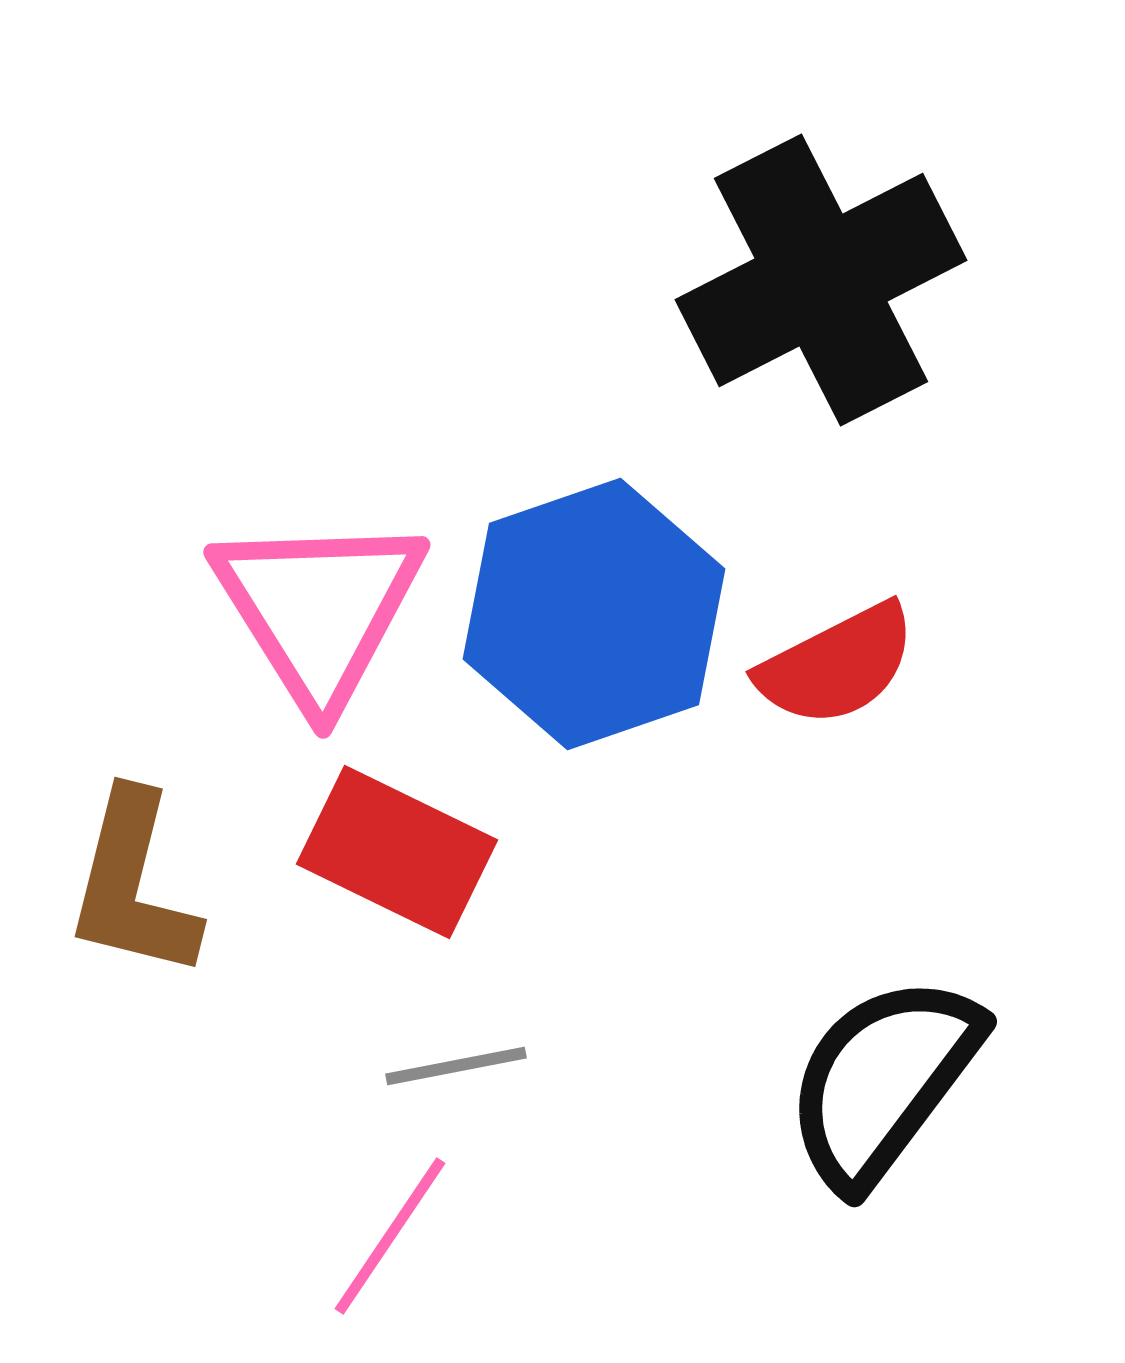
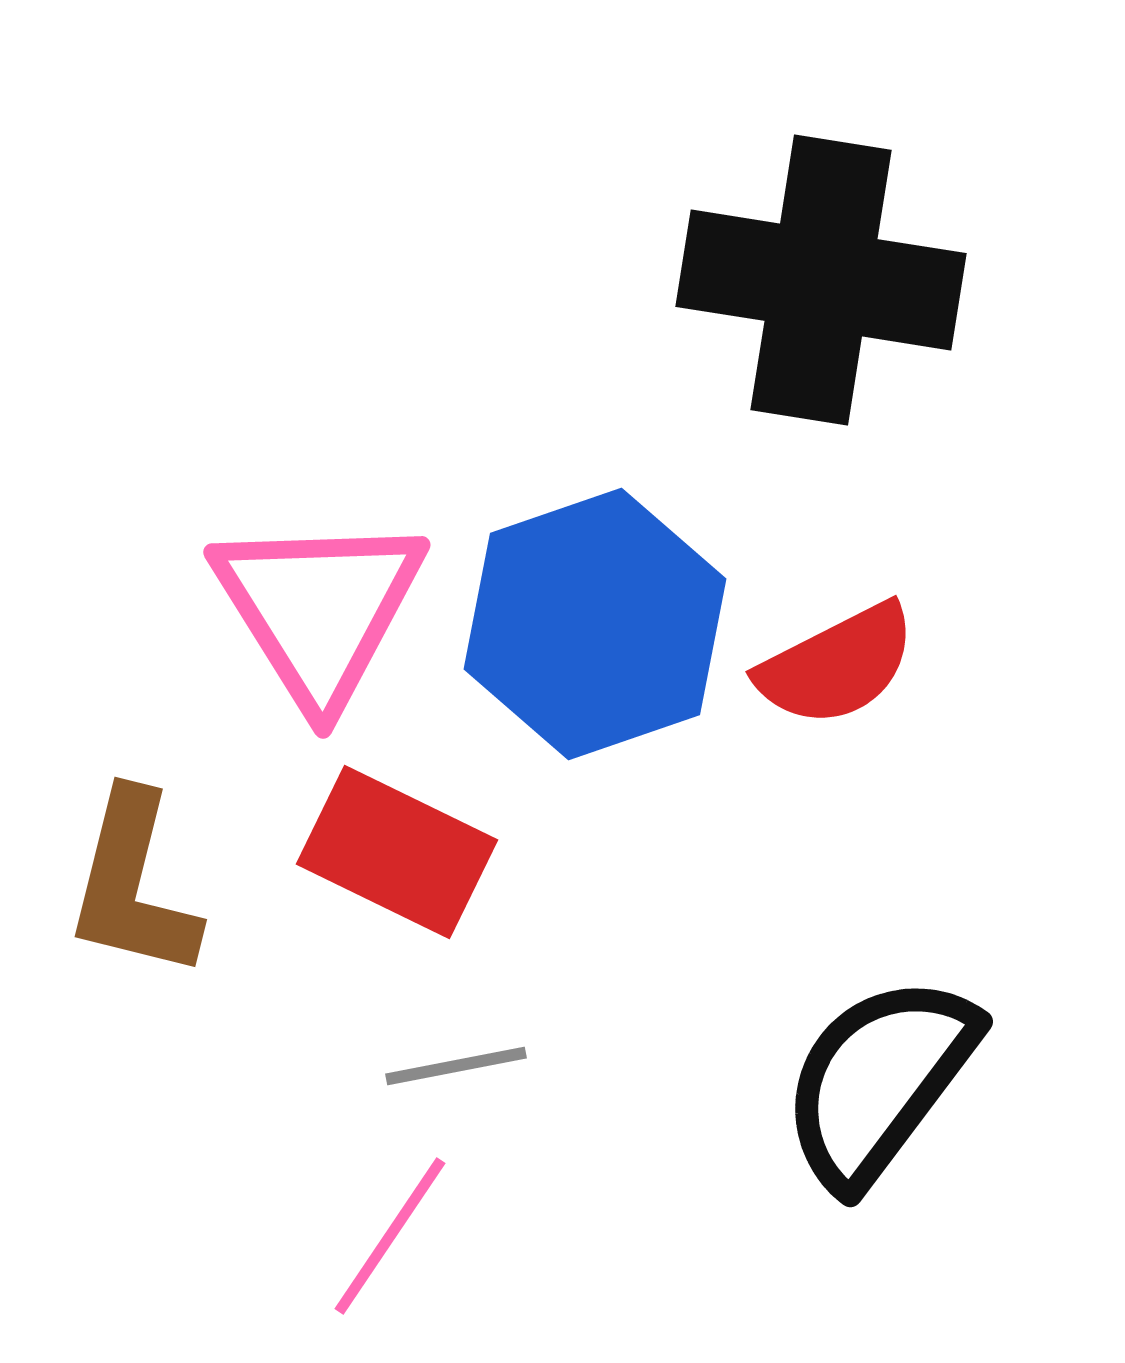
black cross: rotated 36 degrees clockwise
blue hexagon: moved 1 px right, 10 px down
black semicircle: moved 4 px left
